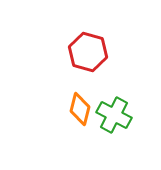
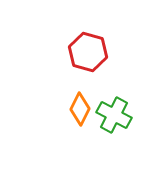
orange diamond: rotated 12 degrees clockwise
